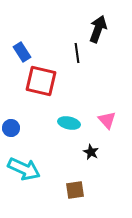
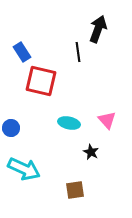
black line: moved 1 px right, 1 px up
